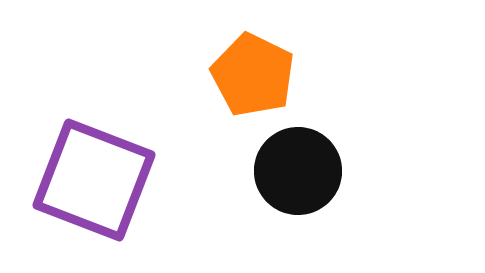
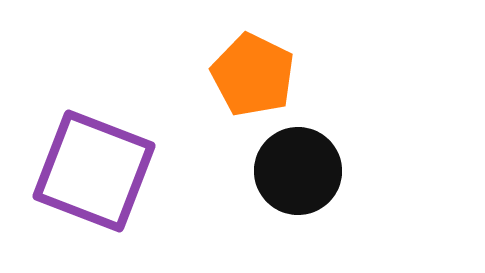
purple square: moved 9 px up
